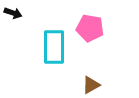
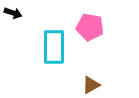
pink pentagon: moved 1 px up
